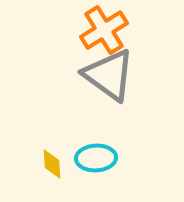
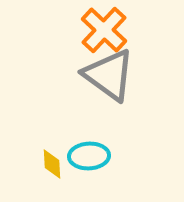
orange cross: rotated 15 degrees counterclockwise
cyan ellipse: moved 7 px left, 2 px up
